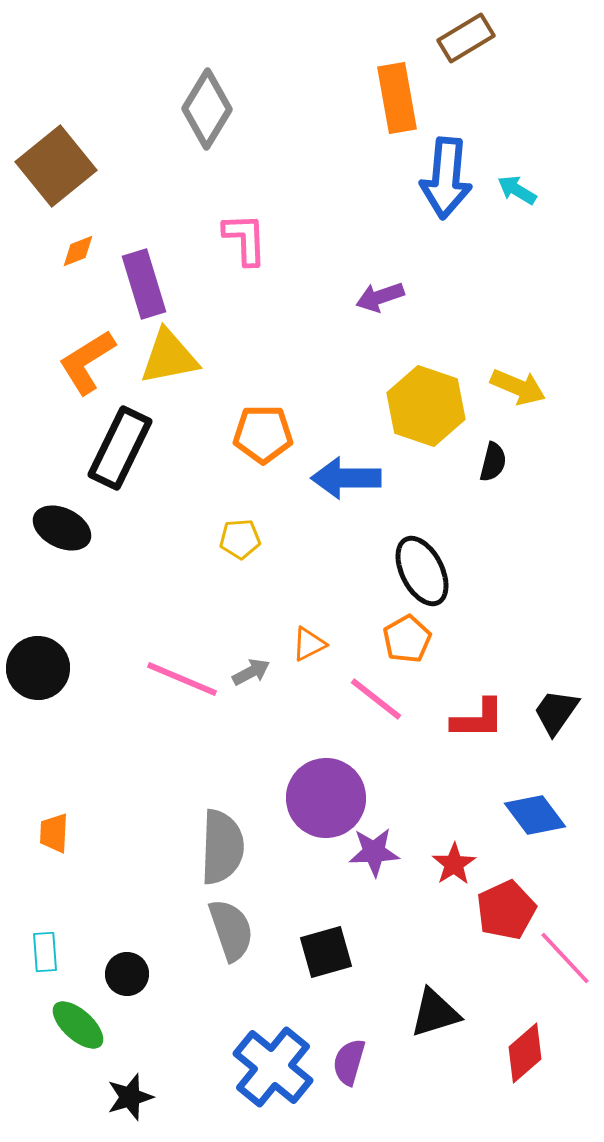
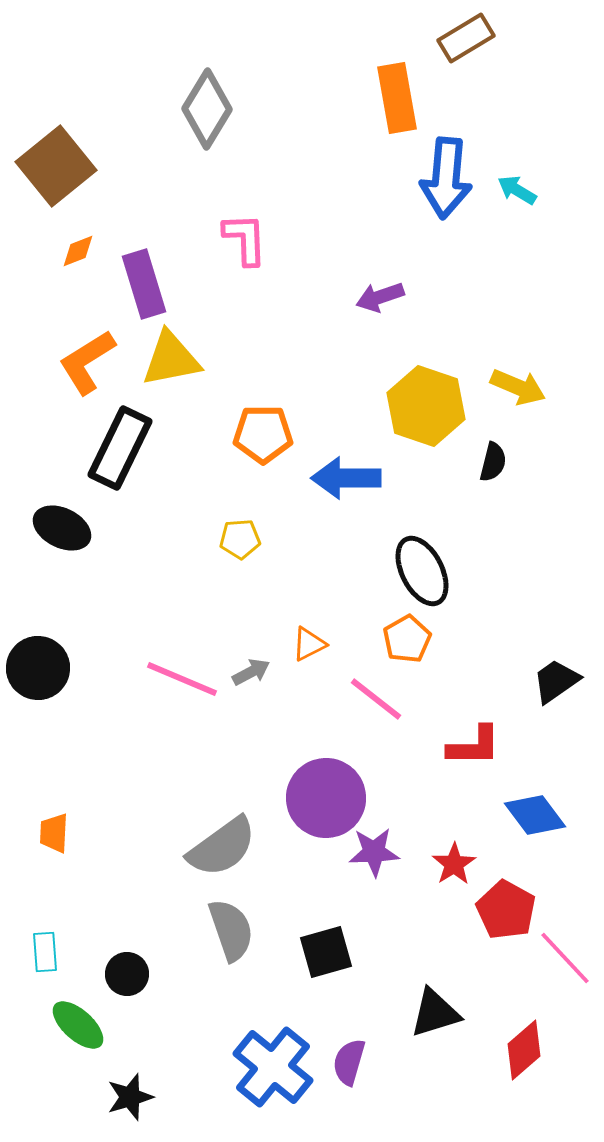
yellow triangle at (169, 357): moved 2 px right, 2 px down
black trapezoid at (556, 712): moved 31 px up; rotated 20 degrees clockwise
red L-shape at (478, 719): moved 4 px left, 27 px down
gray semicircle at (222, 847): rotated 52 degrees clockwise
red pentagon at (506, 910): rotated 18 degrees counterclockwise
red diamond at (525, 1053): moved 1 px left, 3 px up
